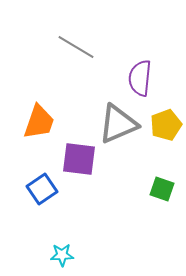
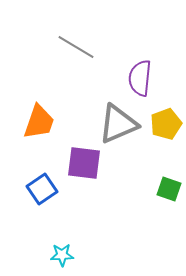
yellow pentagon: moved 1 px up
purple square: moved 5 px right, 4 px down
green square: moved 7 px right
